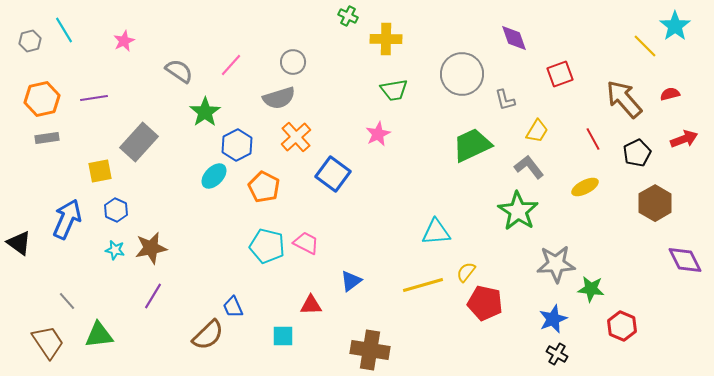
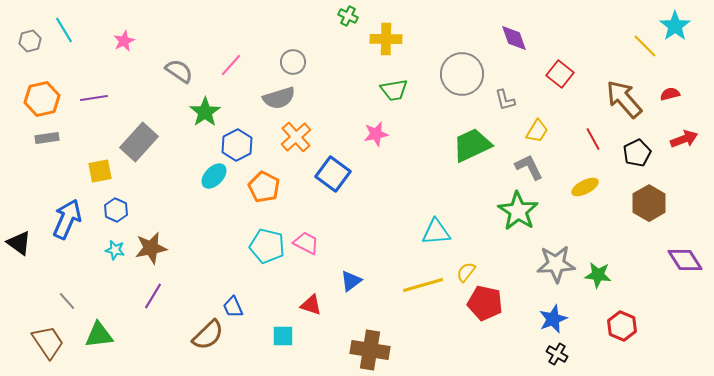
red square at (560, 74): rotated 32 degrees counterclockwise
pink star at (378, 134): moved 2 px left; rotated 15 degrees clockwise
gray L-shape at (529, 167): rotated 12 degrees clockwise
brown hexagon at (655, 203): moved 6 px left
purple diamond at (685, 260): rotated 6 degrees counterclockwise
green star at (591, 289): moved 7 px right, 14 px up
red triangle at (311, 305): rotated 20 degrees clockwise
